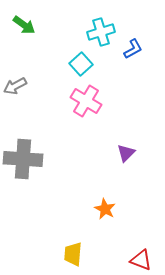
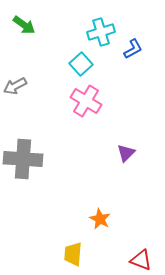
orange star: moved 5 px left, 10 px down
